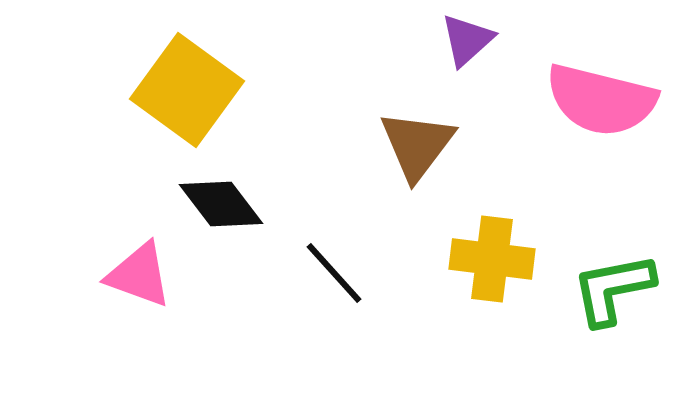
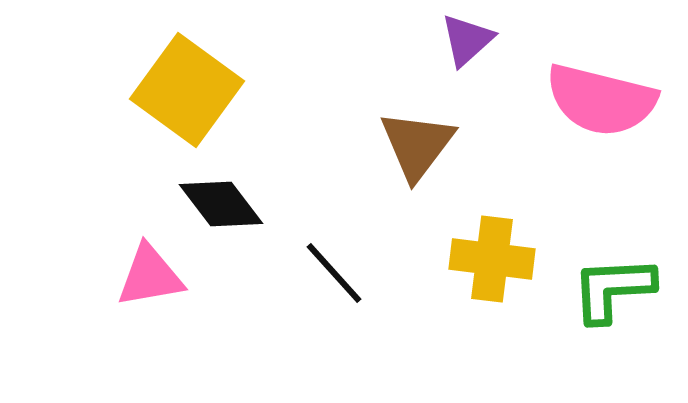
pink triangle: moved 11 px right, 1 px down; rotated 30 degrees counterclockwise
green L-shape: rotated 8 degrees clockwise
